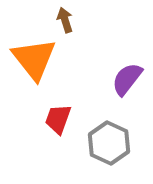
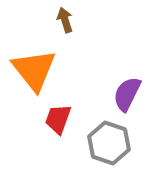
orange triangle: moved 11 px down
purple semicircle: moved 15 px down; rotated 12 degrees counterclockwise
gray hexagon: rotated 6 degrees counterclockwise
